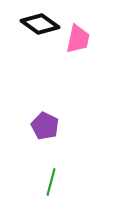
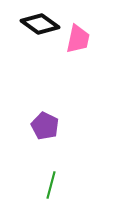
green line: moved 3 px down
